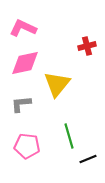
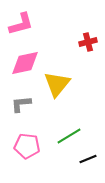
pink L-shape: moved 2 px left, 4 px up; rotated 140 degrees clockwise
red cross: moved 1 px right, 4 px up
green line: rotated 75 degrees clockwise
